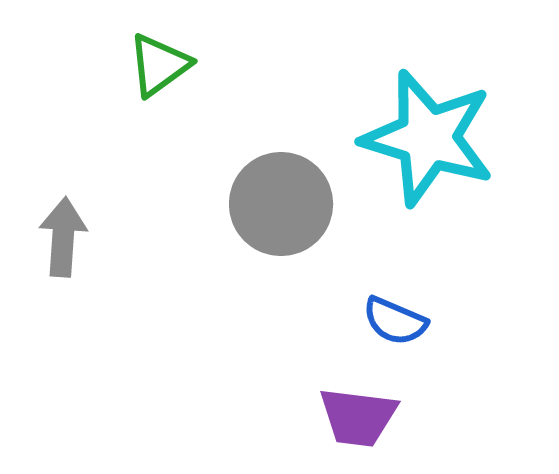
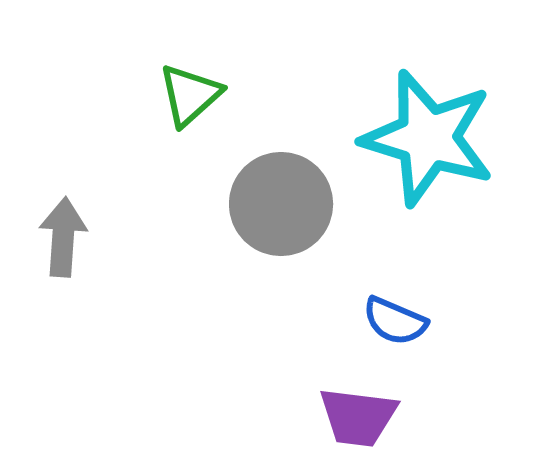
green triangle: moved 31 px right, 30 px down; rotated 6 degrees counterclockwise
